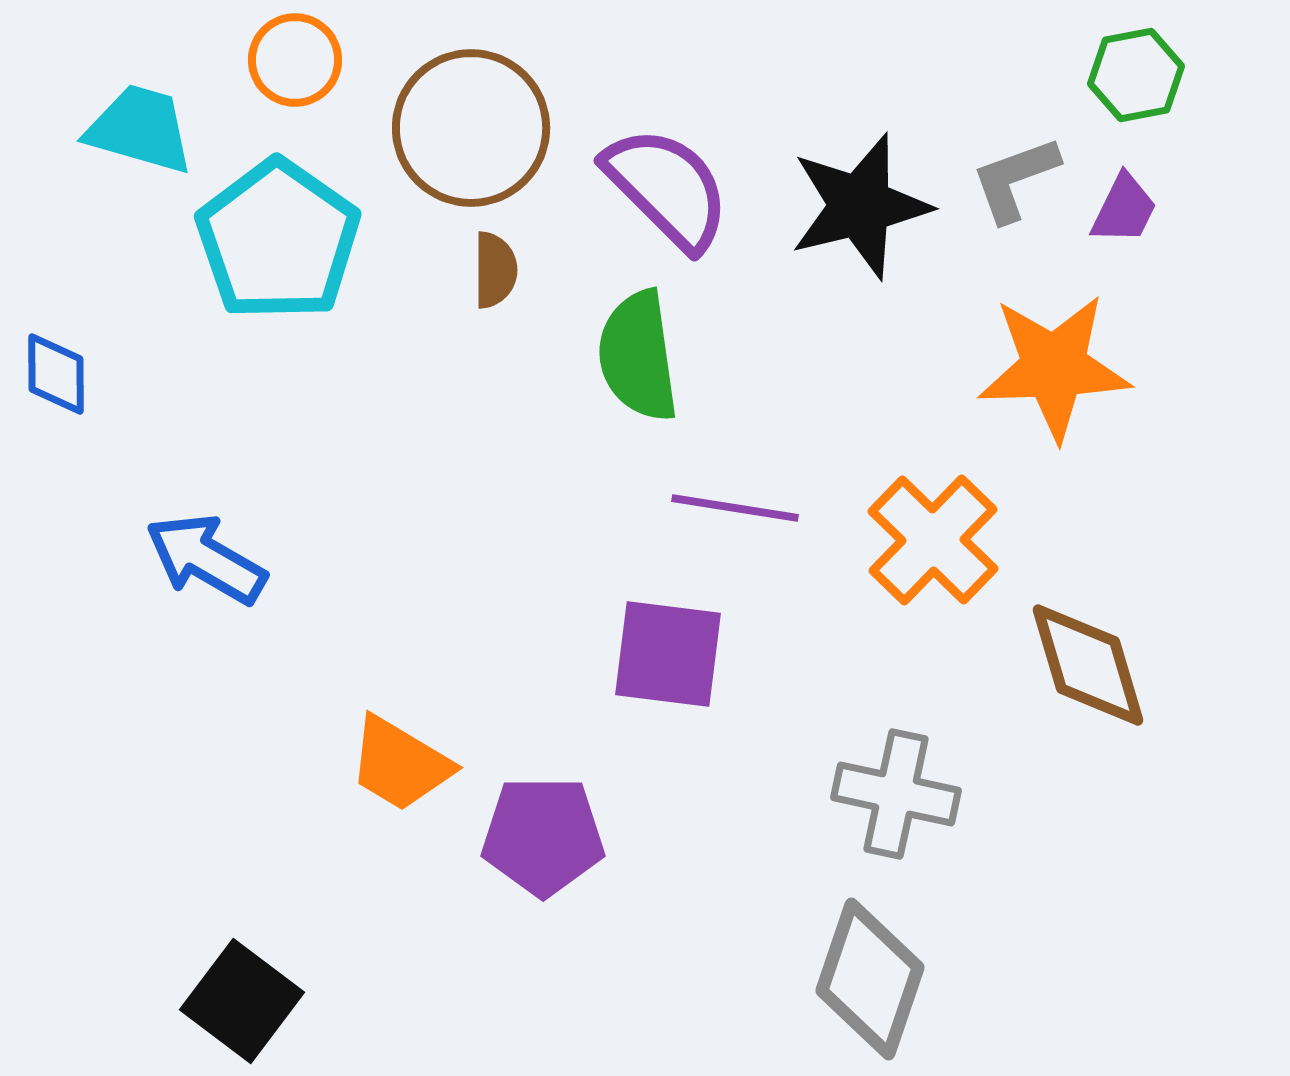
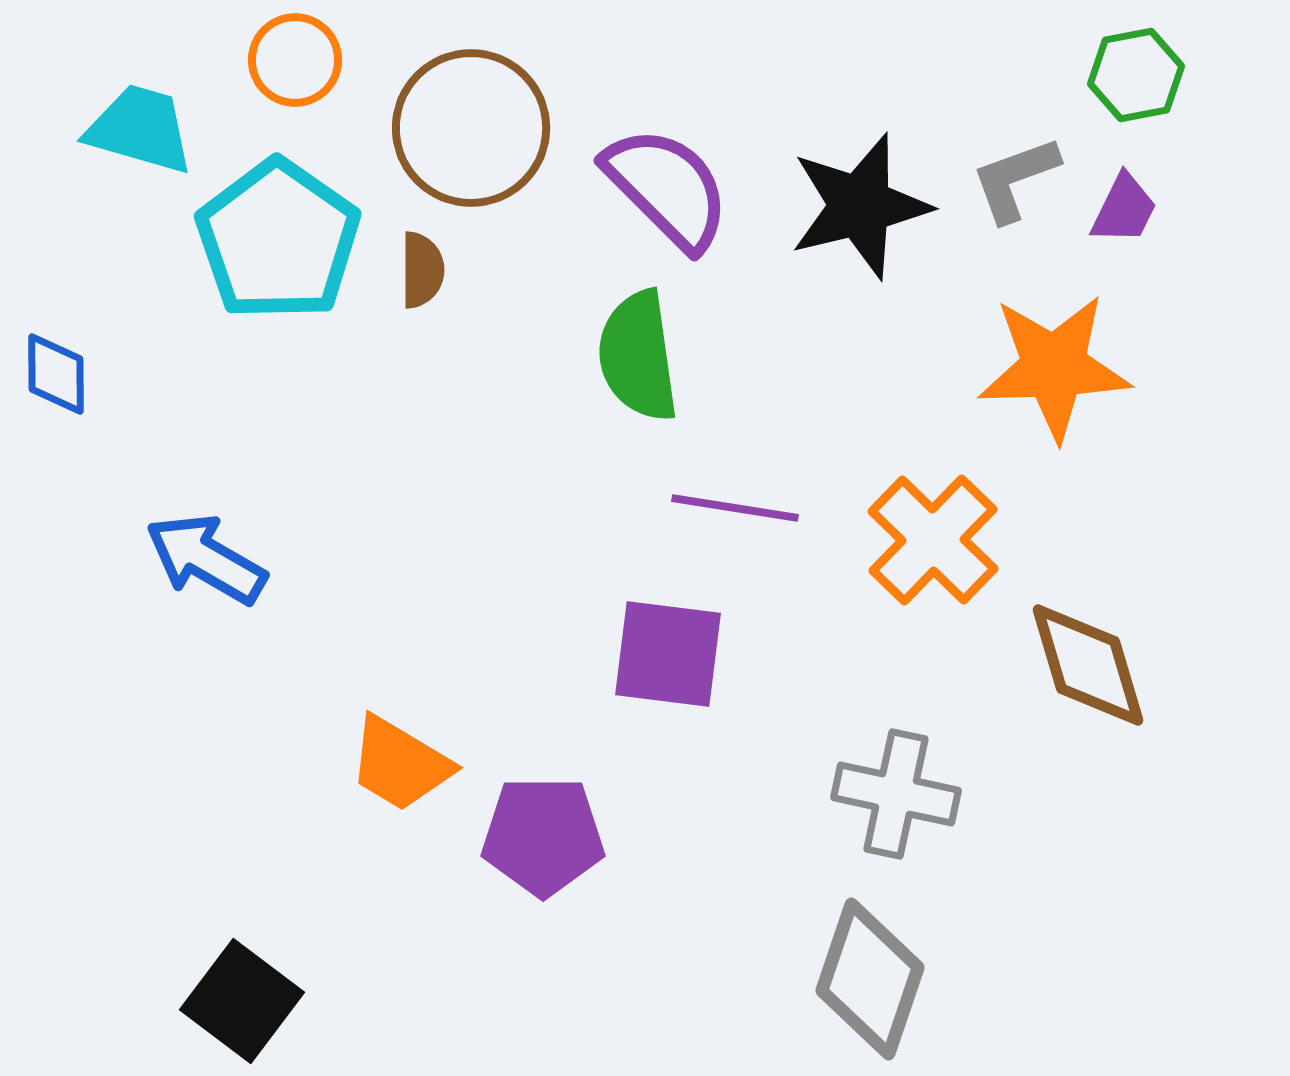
brown semicircle: moved 73 px left
